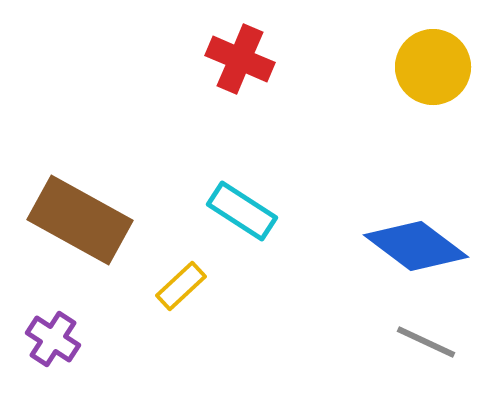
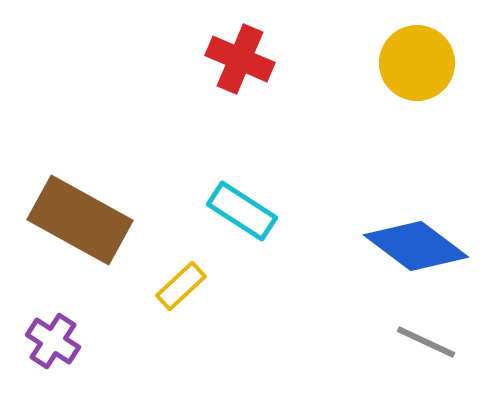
yellow circle: moved 16 px left, 4 px up
purple cross: moved 2 px down
